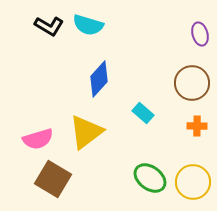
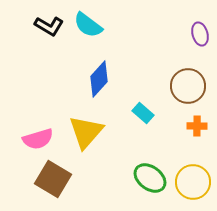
cyan semicircle: rotated 20 degrees clockwise
brown circle: moved 4 px left, 3 px down
yellow triangle: rotated 12 degrees counterclockwise
